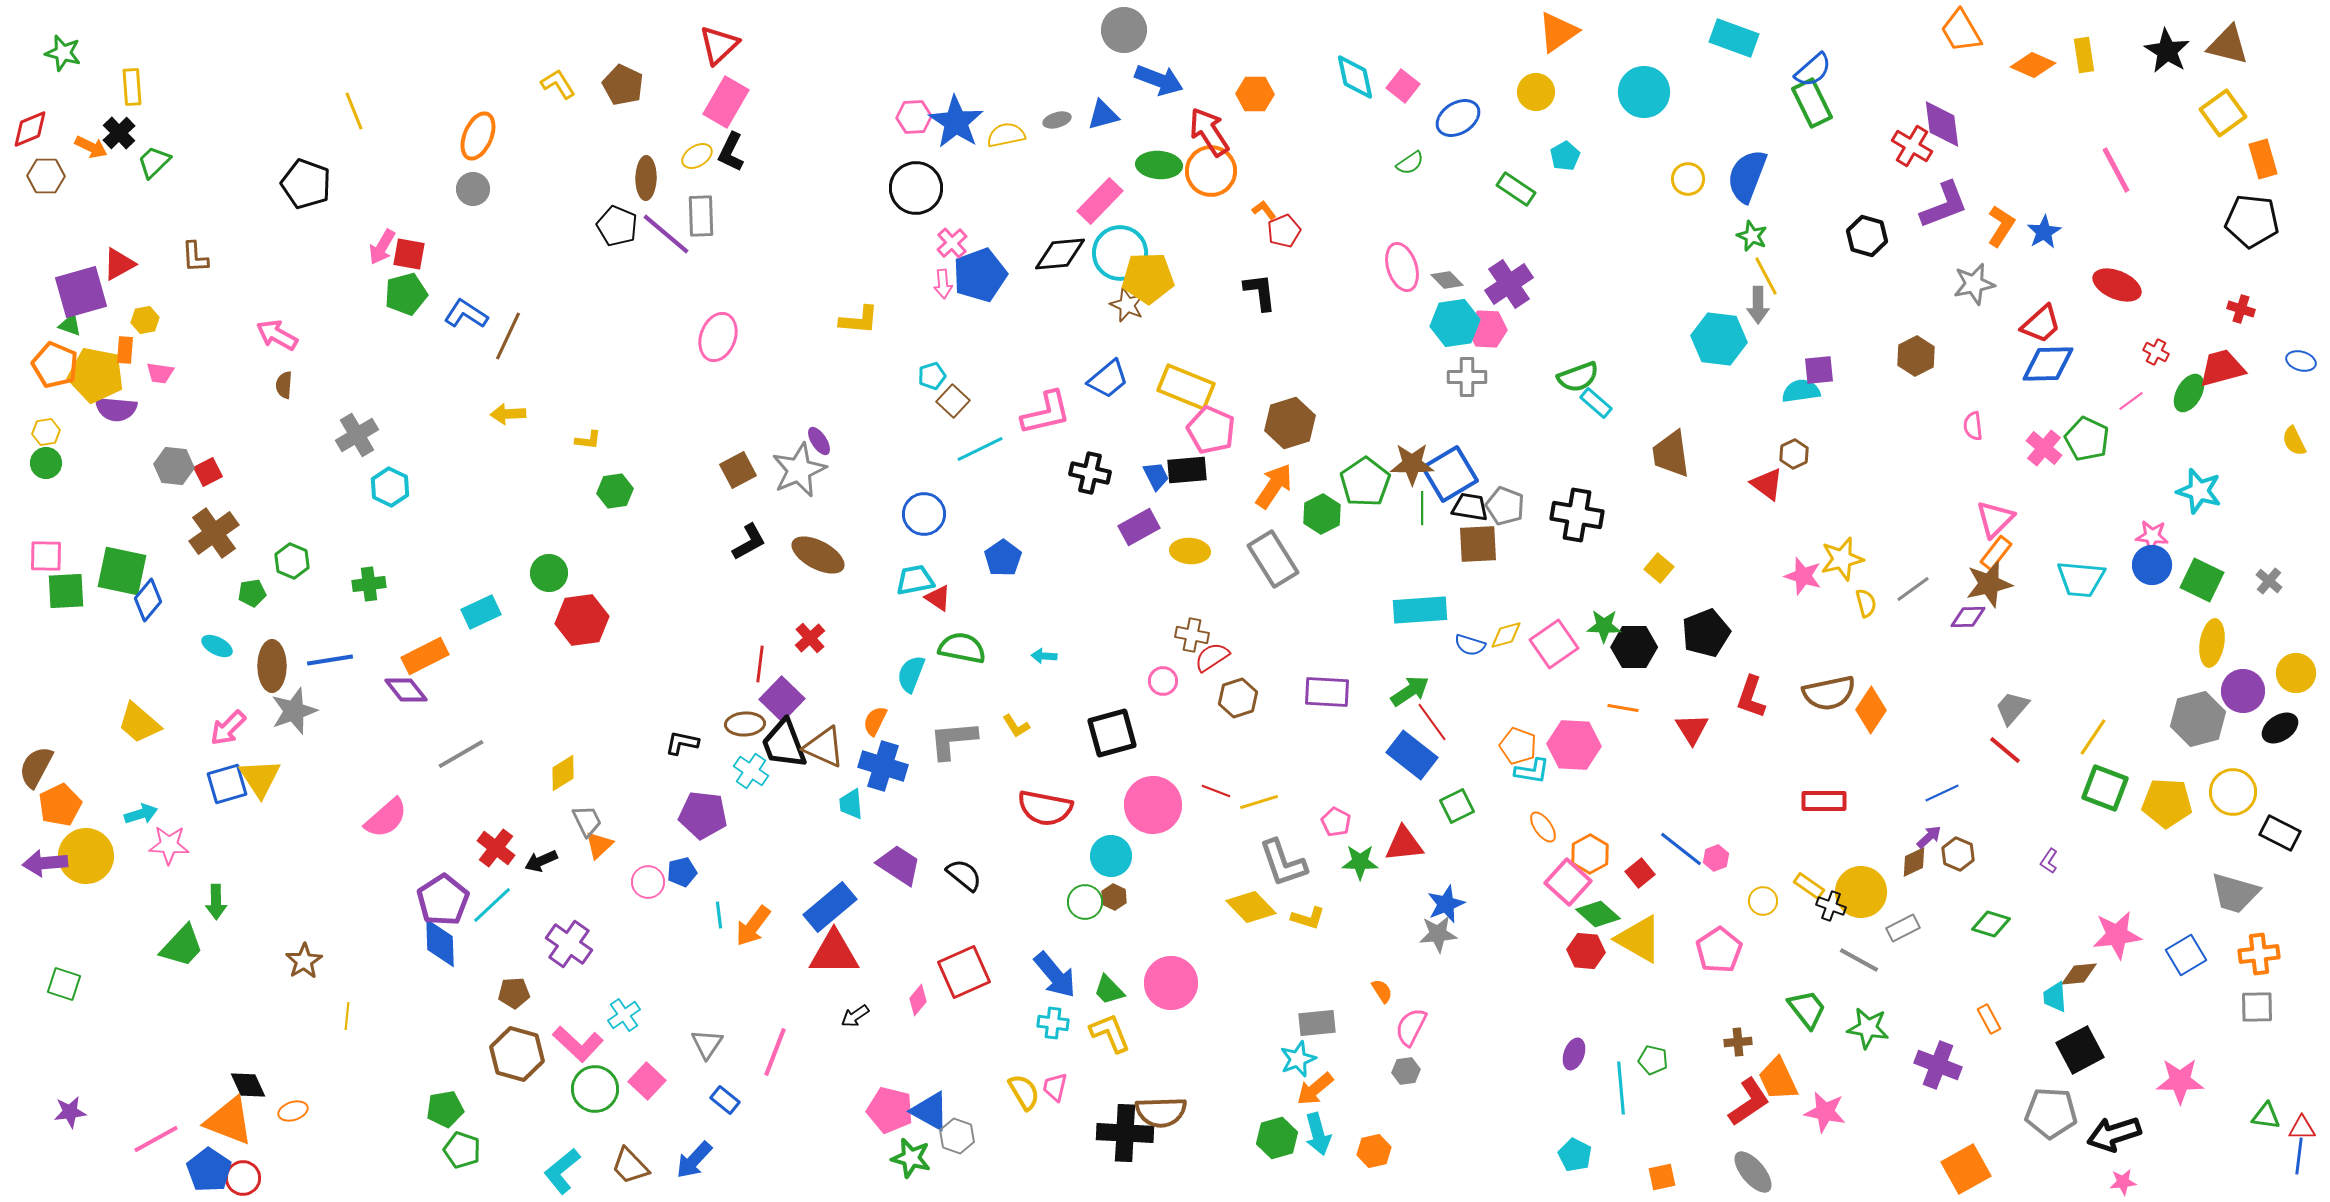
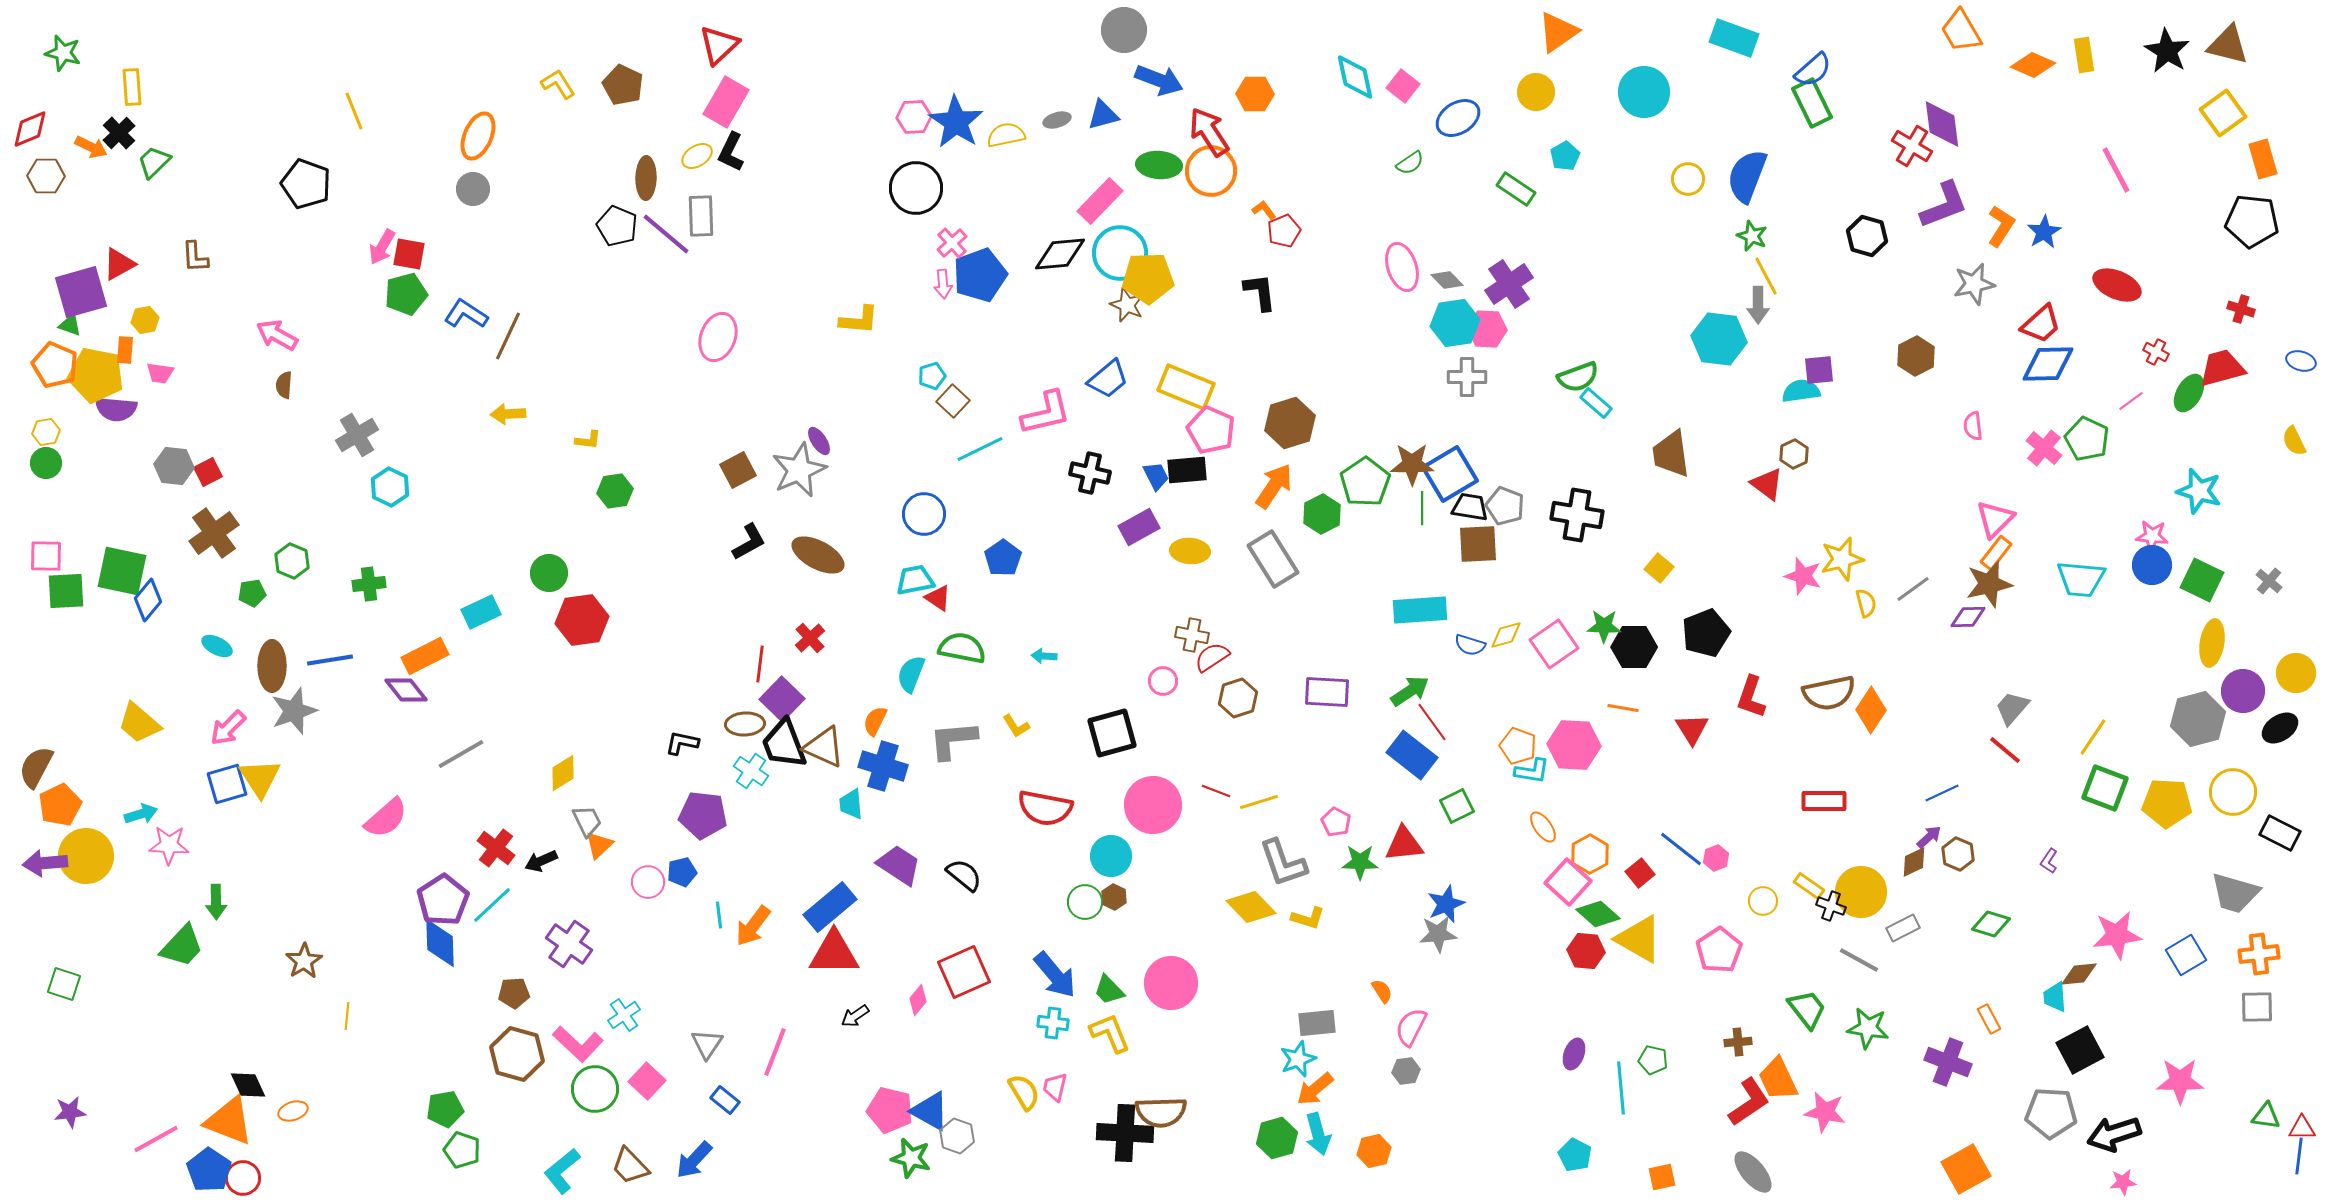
purple cross at (1938, 1065): moved 10 px right, 3 px up
